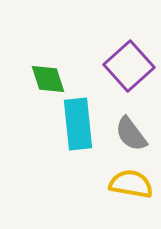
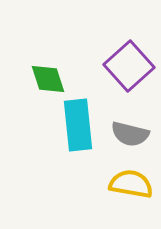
cyan rectangle: moved 1 px down
gray semicircle: moved 1 px left; rotated 39 degrees counterclockwise
